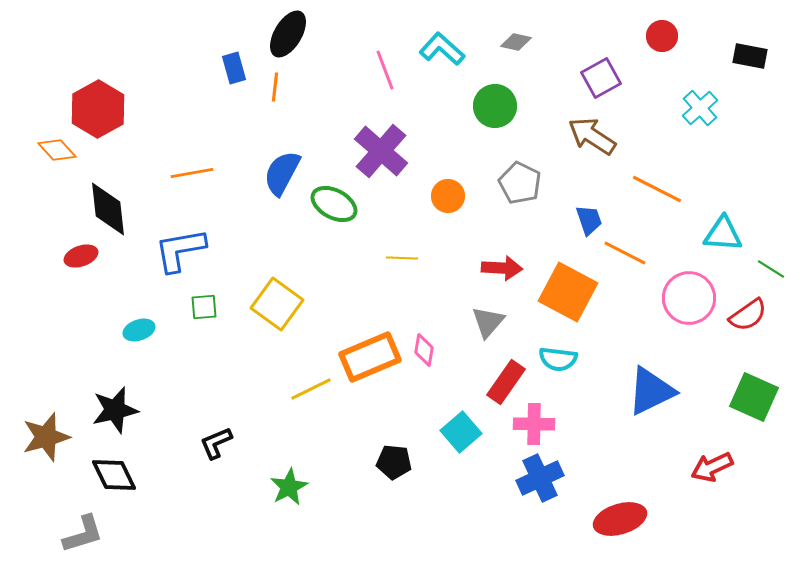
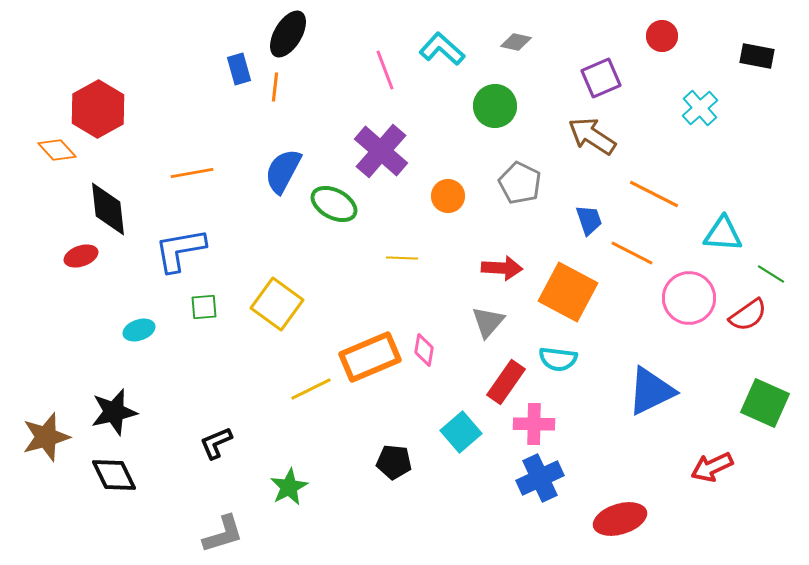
black rectangle at (750, 56): moved 7 px right
blue rectangle at (234, 68): moved 5 px right, 1 px down
purple square at (601, 78): rotated 6 degrees clockwise
blue semicircle at (282, 173): moved 1 px right, 2 px up
orange line at (657, 189): moved 3 px left, 5 px down
orange line at (625, 253): moved 7 px right
green line at (771, 269): moved 5 px down
green square at (754, 397): moved 11 px right, 6 px down
black star at (115, 410): moved 1 px left, 2 px down
gray L-shape at (83, 534): moved 140 px right
